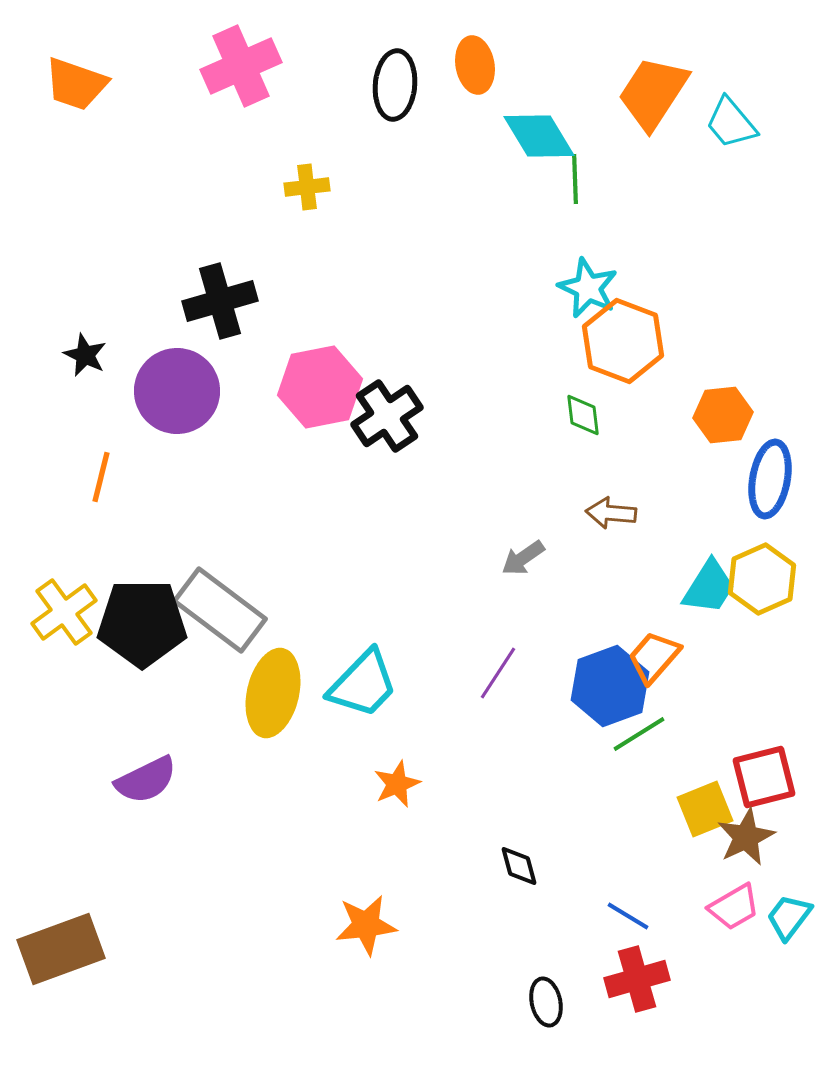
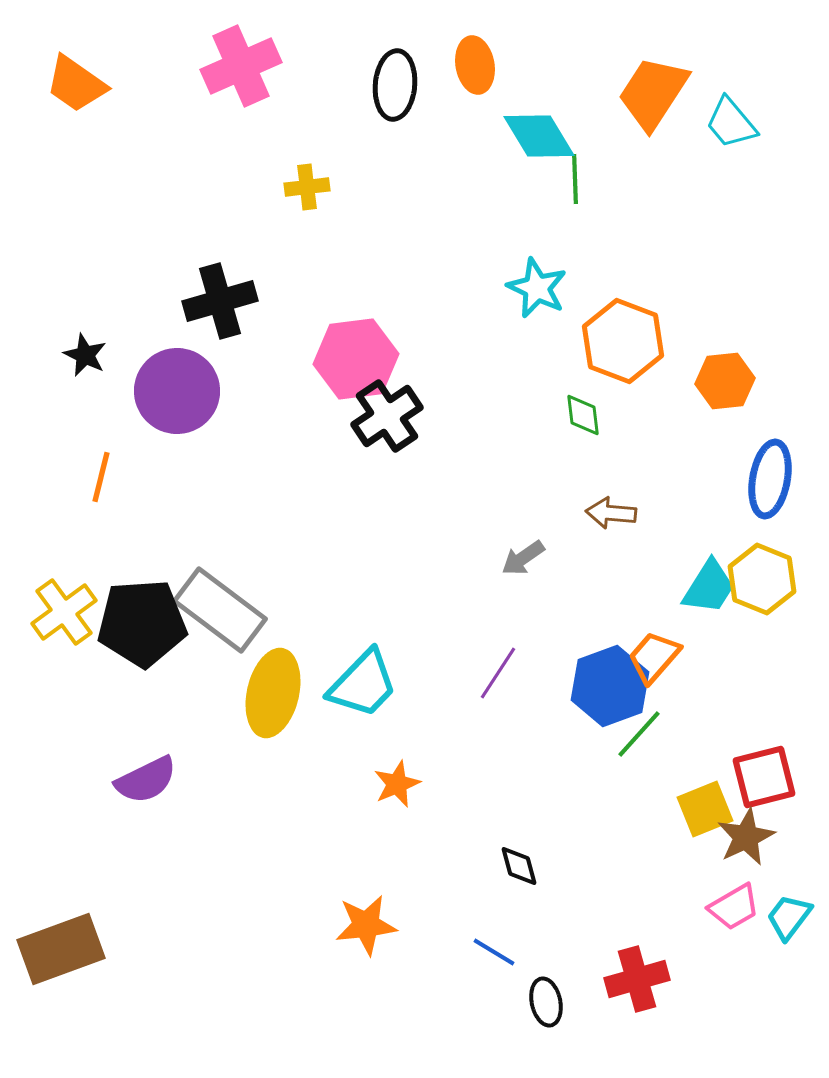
orange trapezoid at (76, 84): rotated 16 degrees clockwise
cyan star at (588, 288): moved 51 px left
pink hexagon at (320, 387): moved 36 px right, 28 px up; rotated 4 degrees clockwise
orange hexagon at (723, 415): moved 2 px right, 34 px up
yellow hexagon at (762, 579): rotated 14 degrees counterclockwise
black pentagon at (142, 623): rotated 4 degrees counterclockwise
green line at (639, 734): rotated 16 degrees counterclockwise
blue line at (628, 916): moved 134 px left, 36 px down
